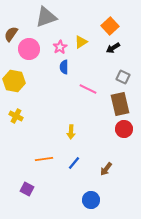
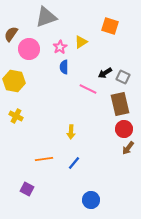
orange square: rotated 30 degrees counterclockwise
black arrow: moved 8 px left, 25 px down
brown arrow: moved 22 px right, 21 px up
